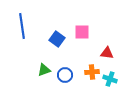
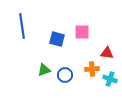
blue square: rotated 21 degrees counterclockwise
orange cross: moved 3 px up
